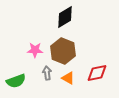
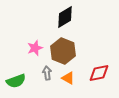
pink star: moved 2 px up; rotated 21 degrees counterclockwise
red diamond: moved 2 px right
